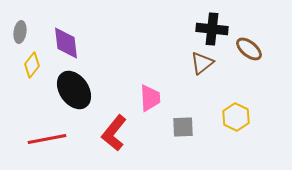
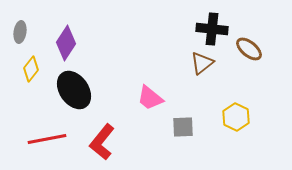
purple diamond: rotated 40 degrees clockwise
yellow diamond: moved 1 px left, 4 px down
pink trapezoid: rotated 132 degrees clockwise
red L-shape: moved 12 px left, 9 px down
